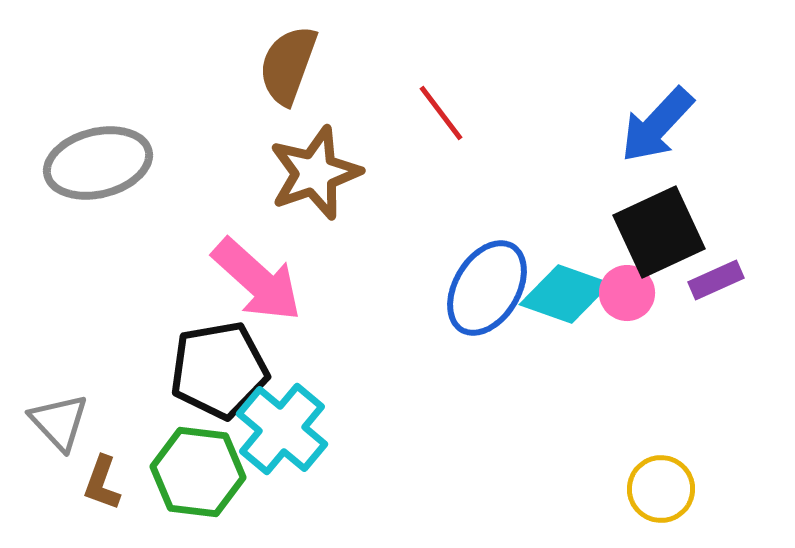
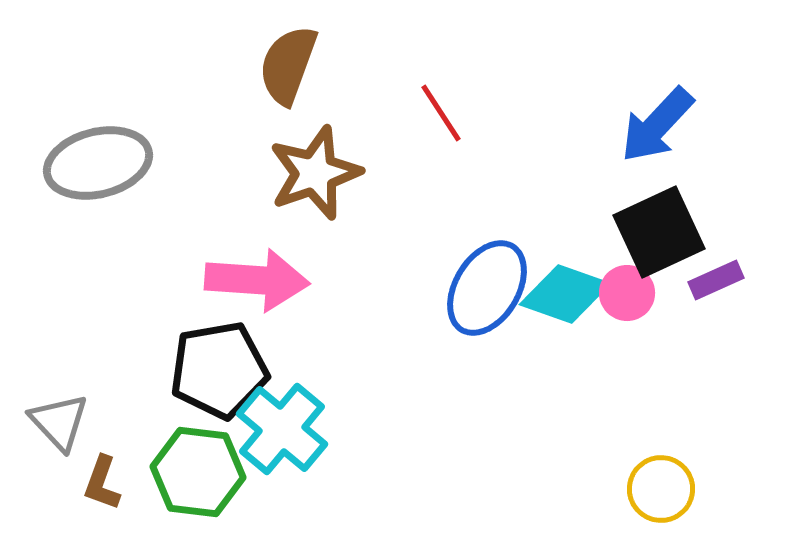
red line: rotated 4 degrees clockwise
pink arrow: rotated 38 degrees counterclockwise
